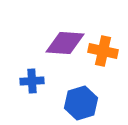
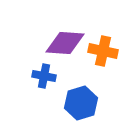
blue cross: moved 12 px right, 5 px up; rotated 15 degrees clockwise
